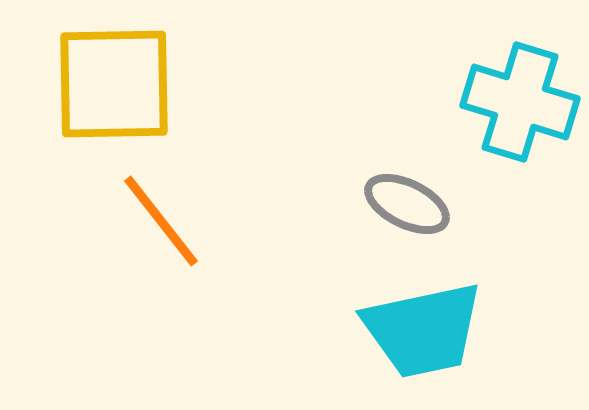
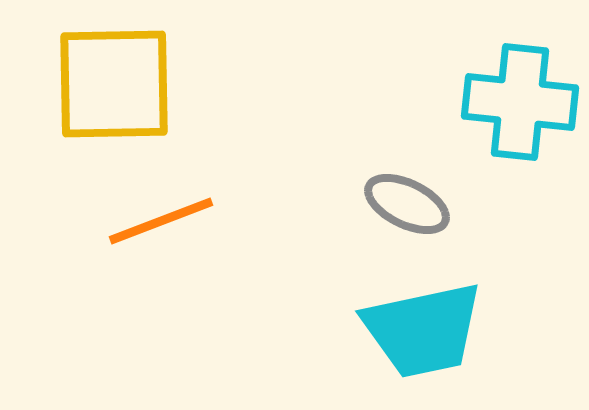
cyan cross: rotated 11 degrees counterclockwise
orange line: rotated 73 degrees counterclockwise
